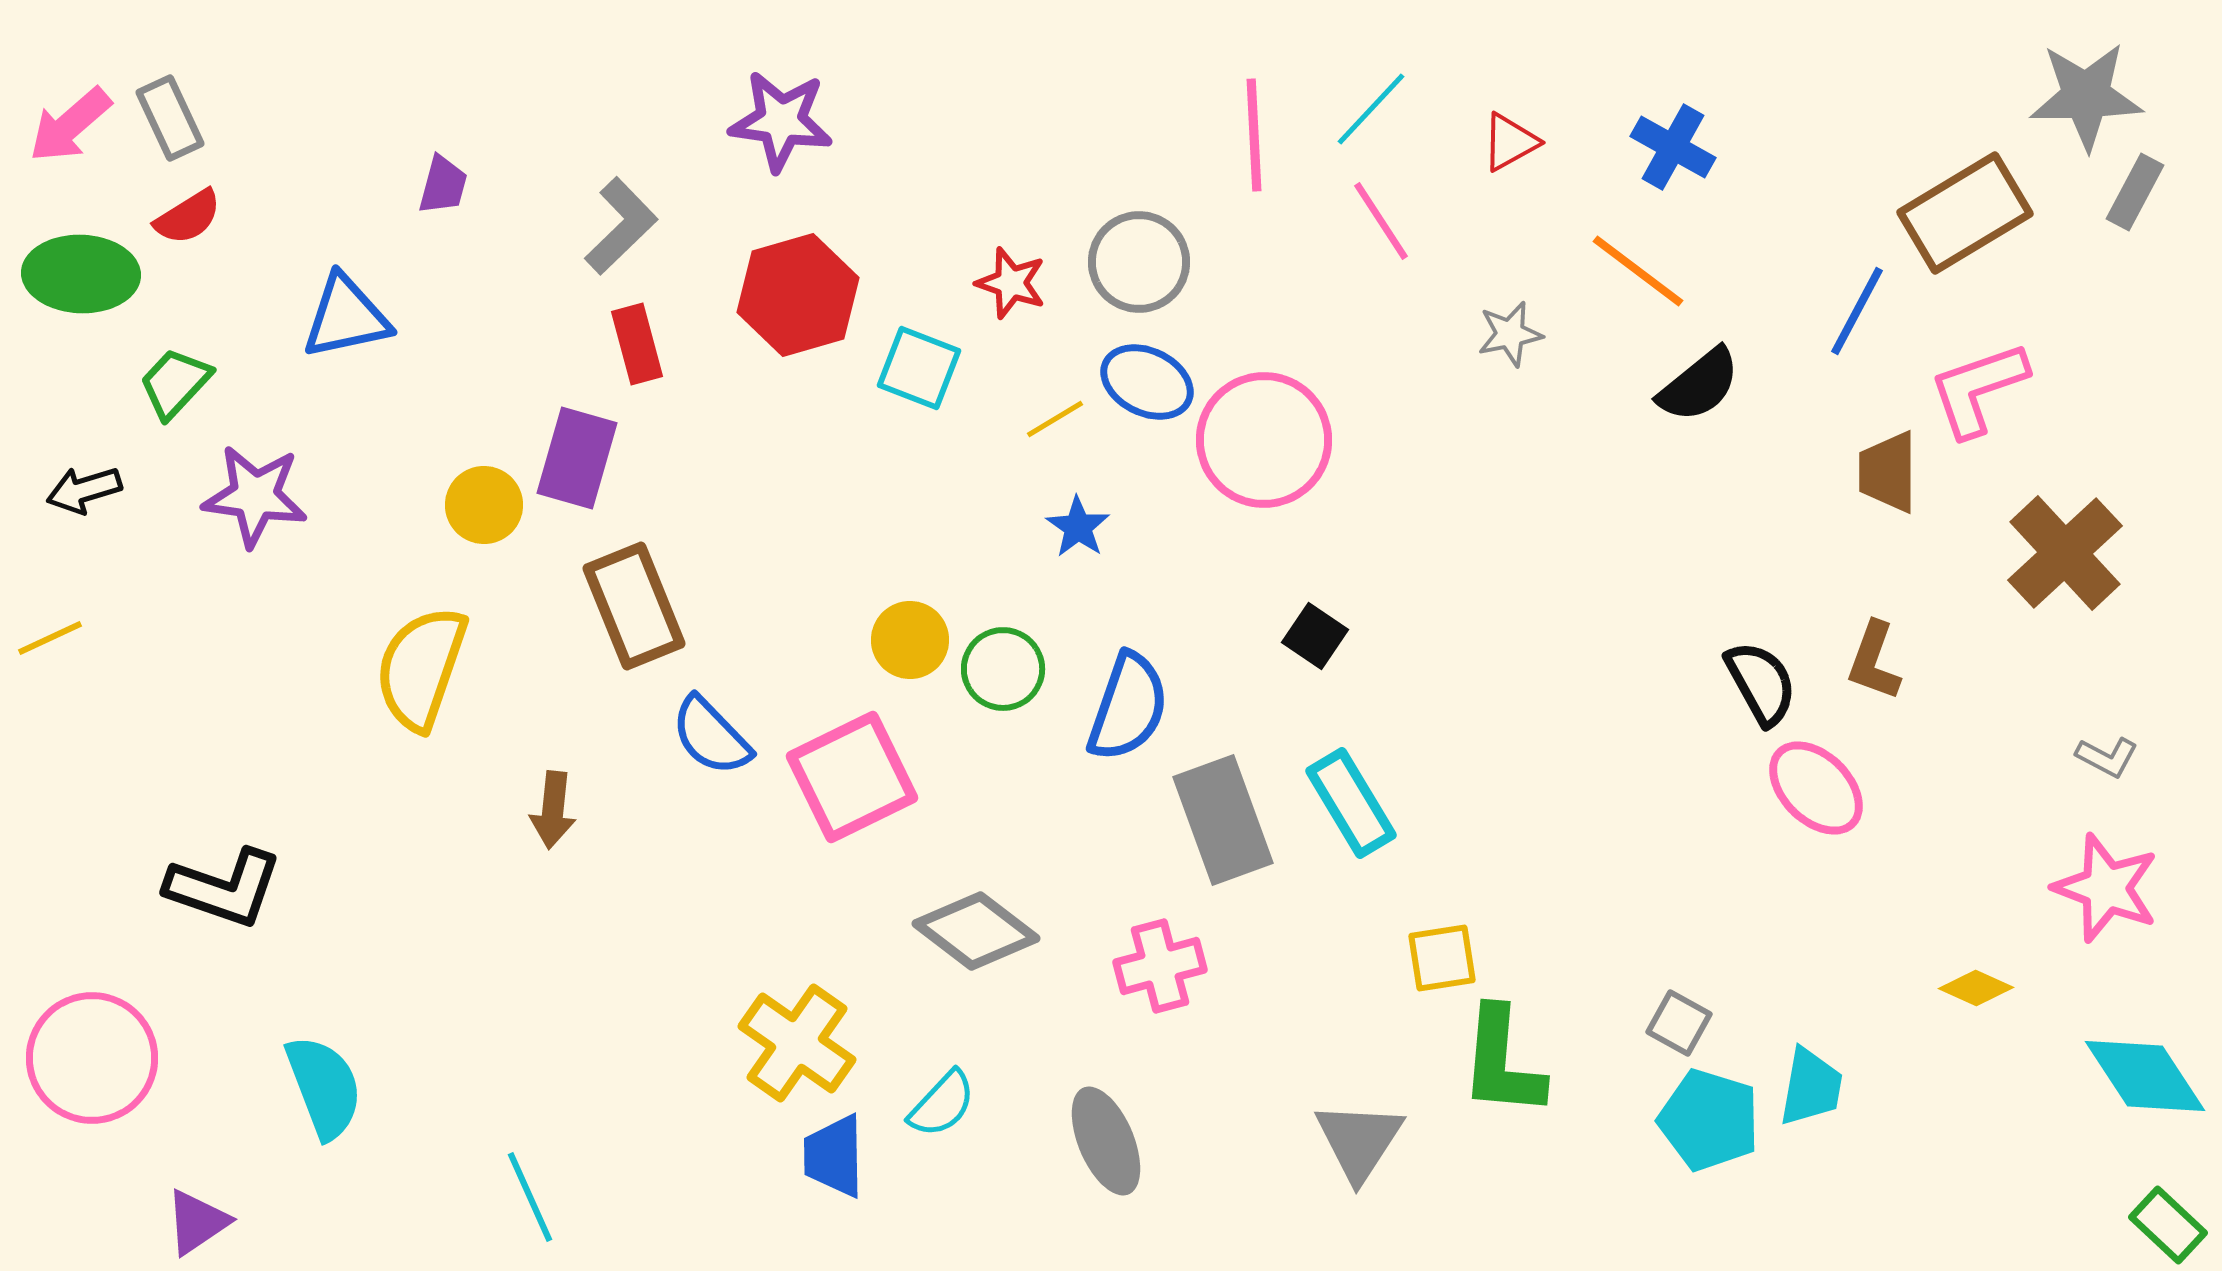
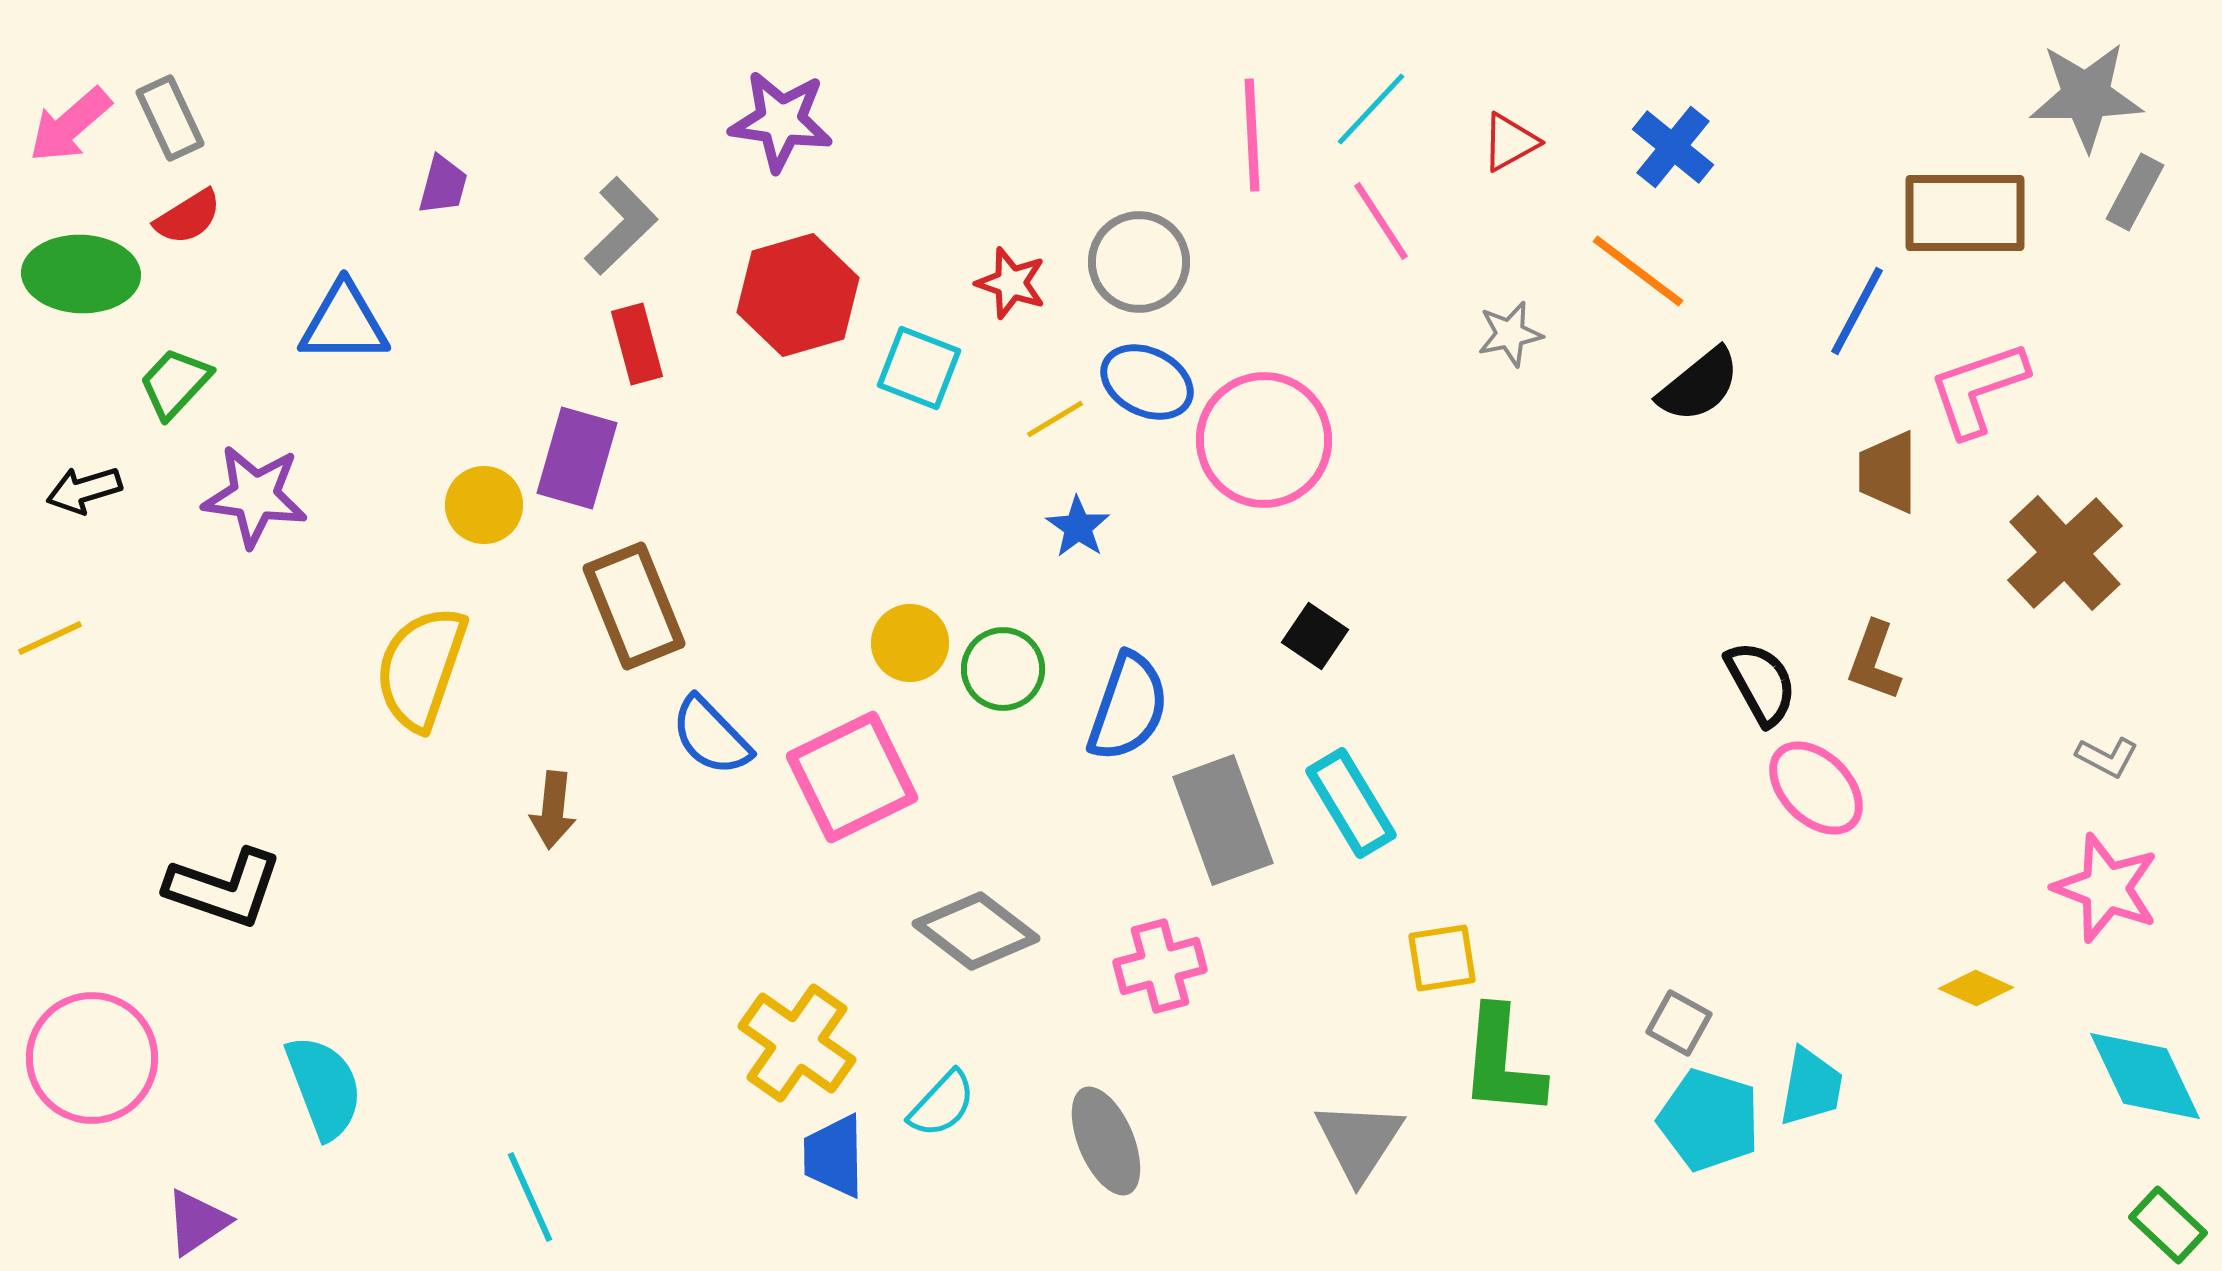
pink line at (1254, 135): moved 2 px left
blue cross at (1673, 147): rotated 10 degrees clockwise
brown rectangle at (1965, 213): rotated 31 degrees clockwise
blue triangle at (346, 317): moved 2 px left, 6 px down; rotated 12 degrees clockwise
yellow circle at (910, 640): moved 3 px down
cyan diamond at (2145, 1076): rotated 8 degrees clockwise
